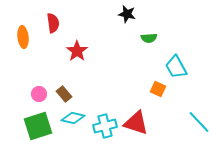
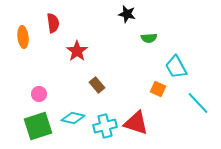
brown rectangle: moved 33 px right, 9 px up
cyan line: moved 1 px left, 19 px up
